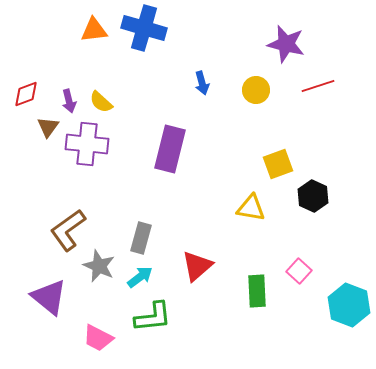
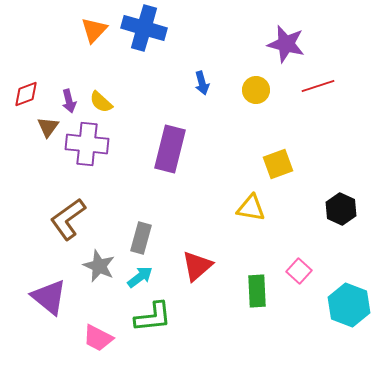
orange triangle: rotated 40 degrees counterclockwise
black hexagon: moved 28 px right, 13 px down
brown L-shape: moved 11 px up
